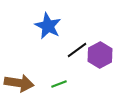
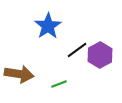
blue star: rotated 12 degrees clockwise
brown arrow: moved 9 px up
